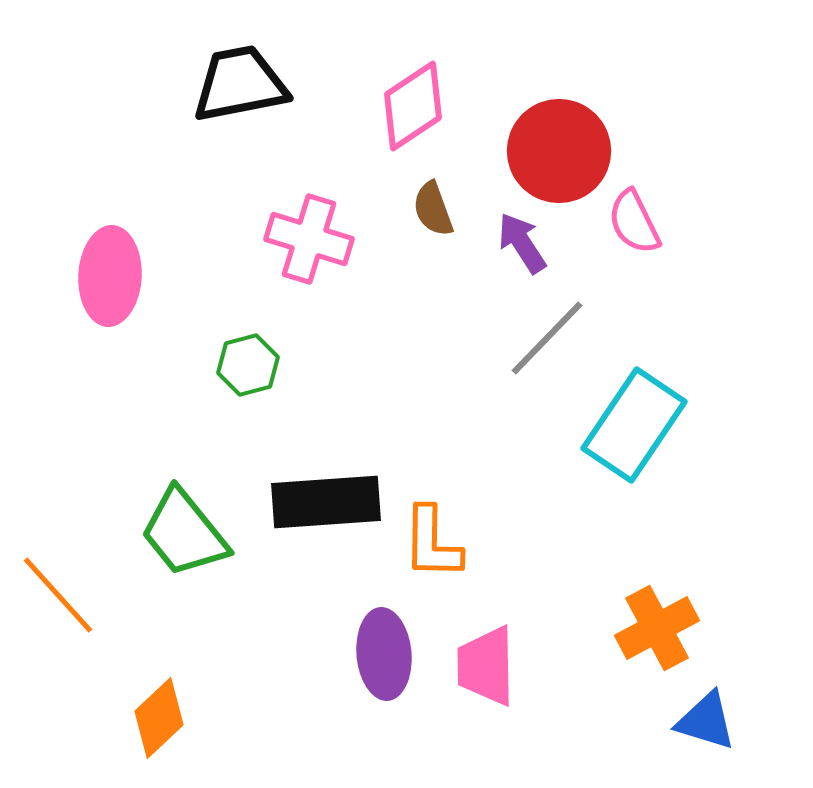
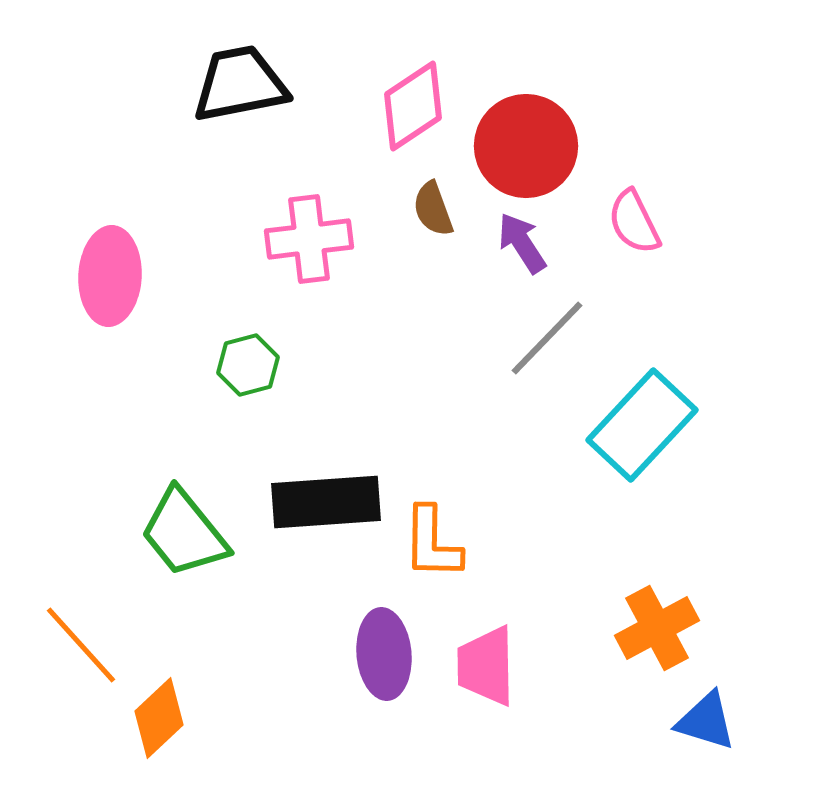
red circle: moved 33 px left, 5 px up
pink cross: rotated 24 degrees counterclockwise
cyan rectangle: moved 8 px right; rotated 9 degrees clockwise
orange line: moved 23 px right, 50 px down
